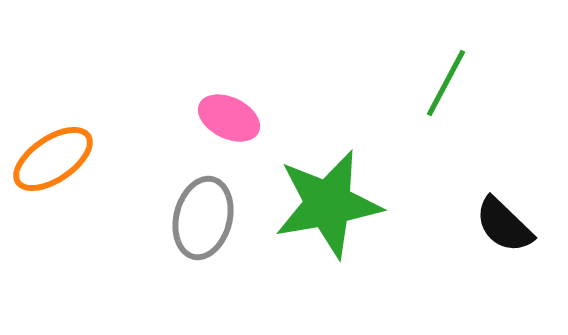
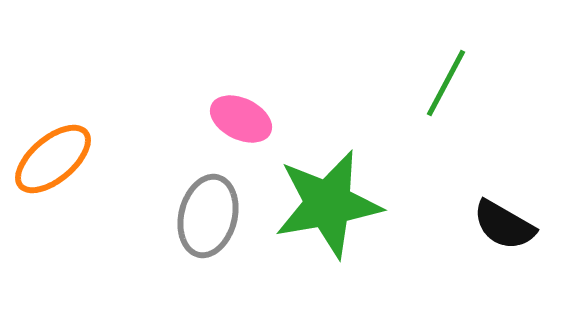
pink ellipse: moved 12 px right, 1 px down
orange ellipse: rotated 6 degrees counterclockwise
gray ellipse: moved 5 px right, 2 px up
black semicircle: rotated 14 degrees counterclockwise
